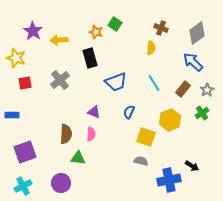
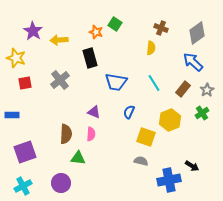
blue trapezoid: rotated 30 degrees clockwise
